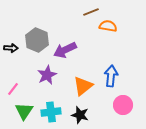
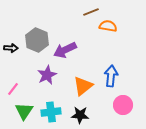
black star: rotated 12 degrees counterclockwise
